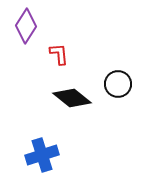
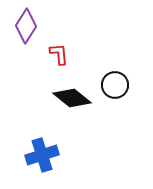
black circle: moved 3 px left, 1 px down
